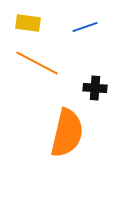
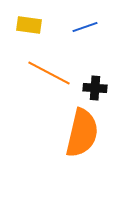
yellow rectangle: moved 1 px right, 2 px down
orange line: moved 12 px right, 10 px down
orange semicircle: moved 15 px right
